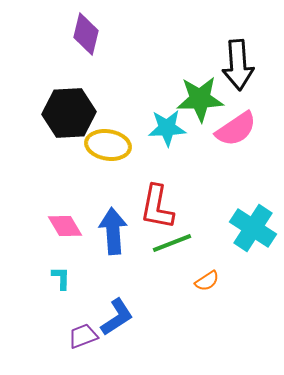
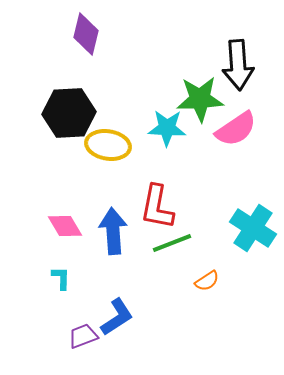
cyan star: rotated 6 degrees clockwise
